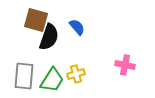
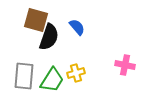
yellow cross: moved 1 px up
